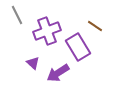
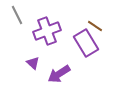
purple rectangle: moved 8 px right, 4 px up
purple arrow: moved 1 px right, 1 px down
